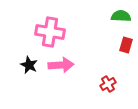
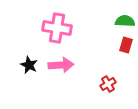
green semicircle: moved 4 px right, 5 px down
pink cross: moved 7 px right, 4 px up
